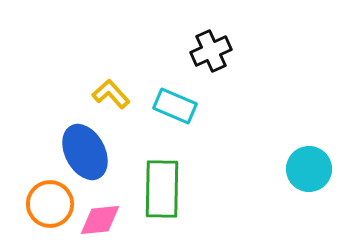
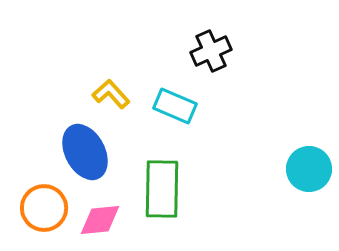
orange circle: moved 6 px left, 4 px down
